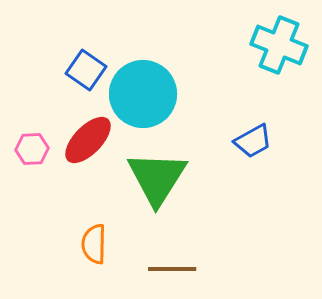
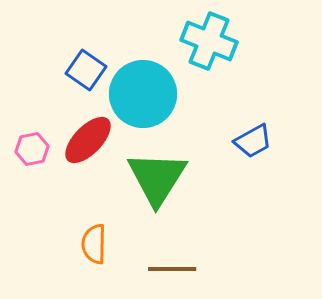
cyan cross: moved 70 px left, 4 px up
pink hexagon: rotated 8 degrees counterclockwise
